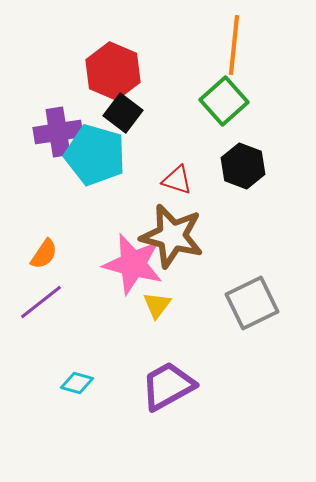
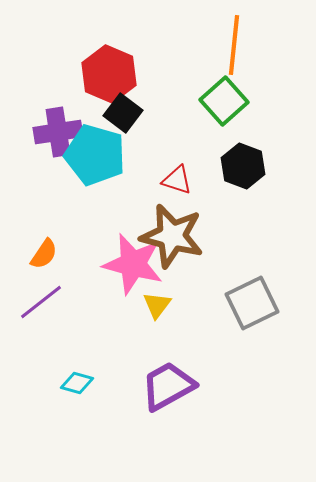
red hexagon: moved 4 px left, 3 px down
